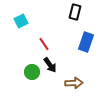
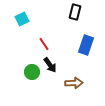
cyan square: moved 1 px right, 2 px up
blue rectangle: moved 3 px down
